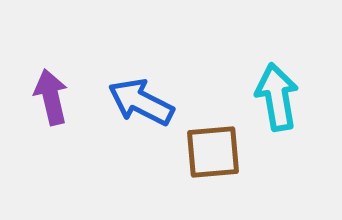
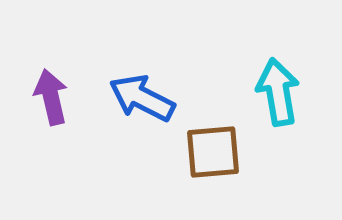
cyan arrow: moved 1 px right, 5 px up
blue arrow: moved 1 px right, 4 px up
